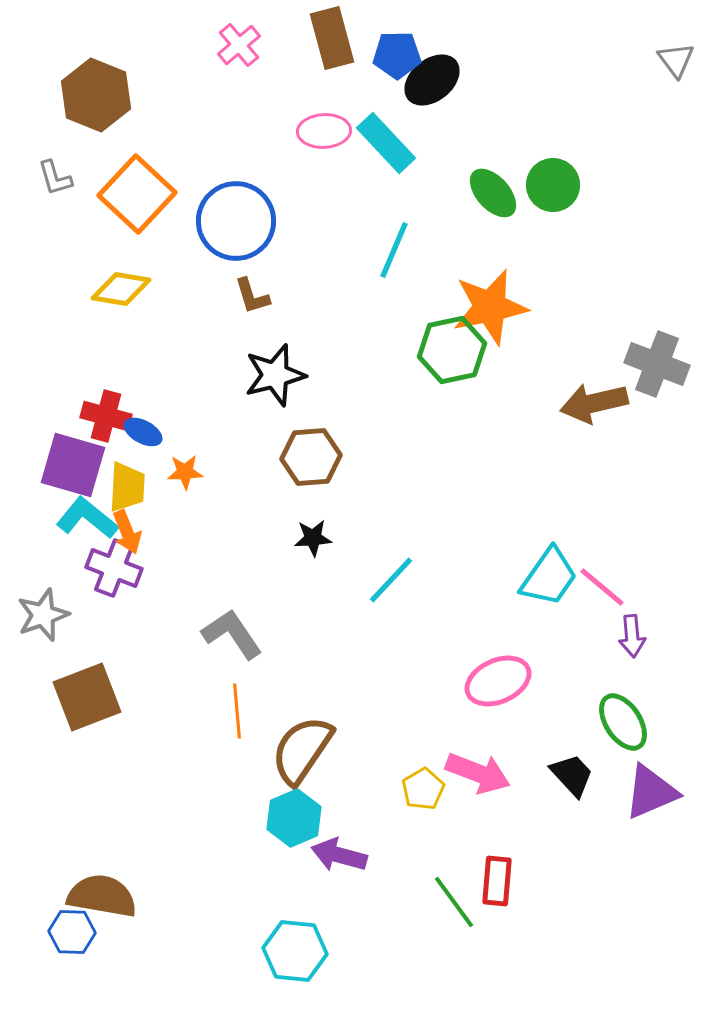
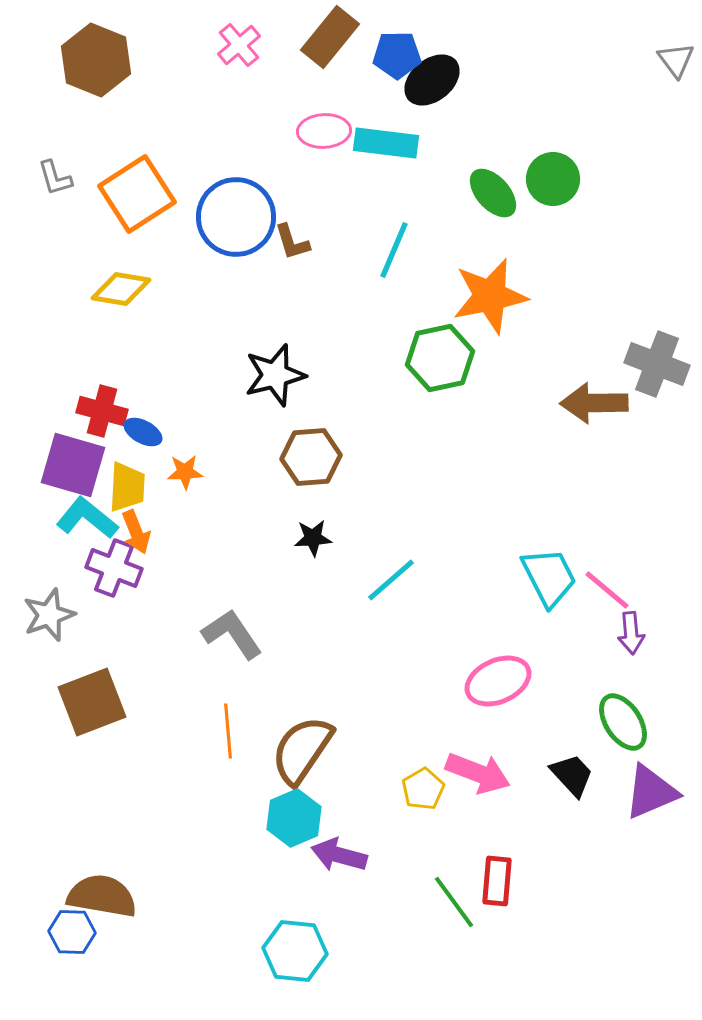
brown rectangle at (332, 38): moved 2 px left, 1 px up; rotated 54 degrees clockwise
brown hexagon at (96, 95): moved 35 px up
cyan rectangle at (386, 143): rotated 40 degrees counterclockwise
green circle at (553, 185): moved 6 px up
orange square at (137, 194): rotated 14 degrees clockwise
blue circle at (236, 221): moved 4 px up
brown L-shape at (252, 296): moved 40 px right, 54 px up
orange star at (490, 307): moved 11 px up
green hexagon at (452, 350): moved 12 px left, 8 px down
brown arrow at (594, 403): rotated 12 degrees clockwise
red cross at (106, 416): moved 4 px left, 5 px up
orange arrow at (127, 532): moved 9 px right
cyan trapezoid at (549, 577): rotated 62 degrees counterclockwise
cyan line at (391, 580): rotated 6 degrees clockwise
pink line at (602, 587): moved 5 px right, 3 px down
gray star at (43, 615): moved 6 px right
purple arrow at (632, 636): moved 1 px left, 3 px up
brown square at (87, 697): moved 5 px right, 5 px down
orange line at (237, 711): moved 9 px left, 20 px down
